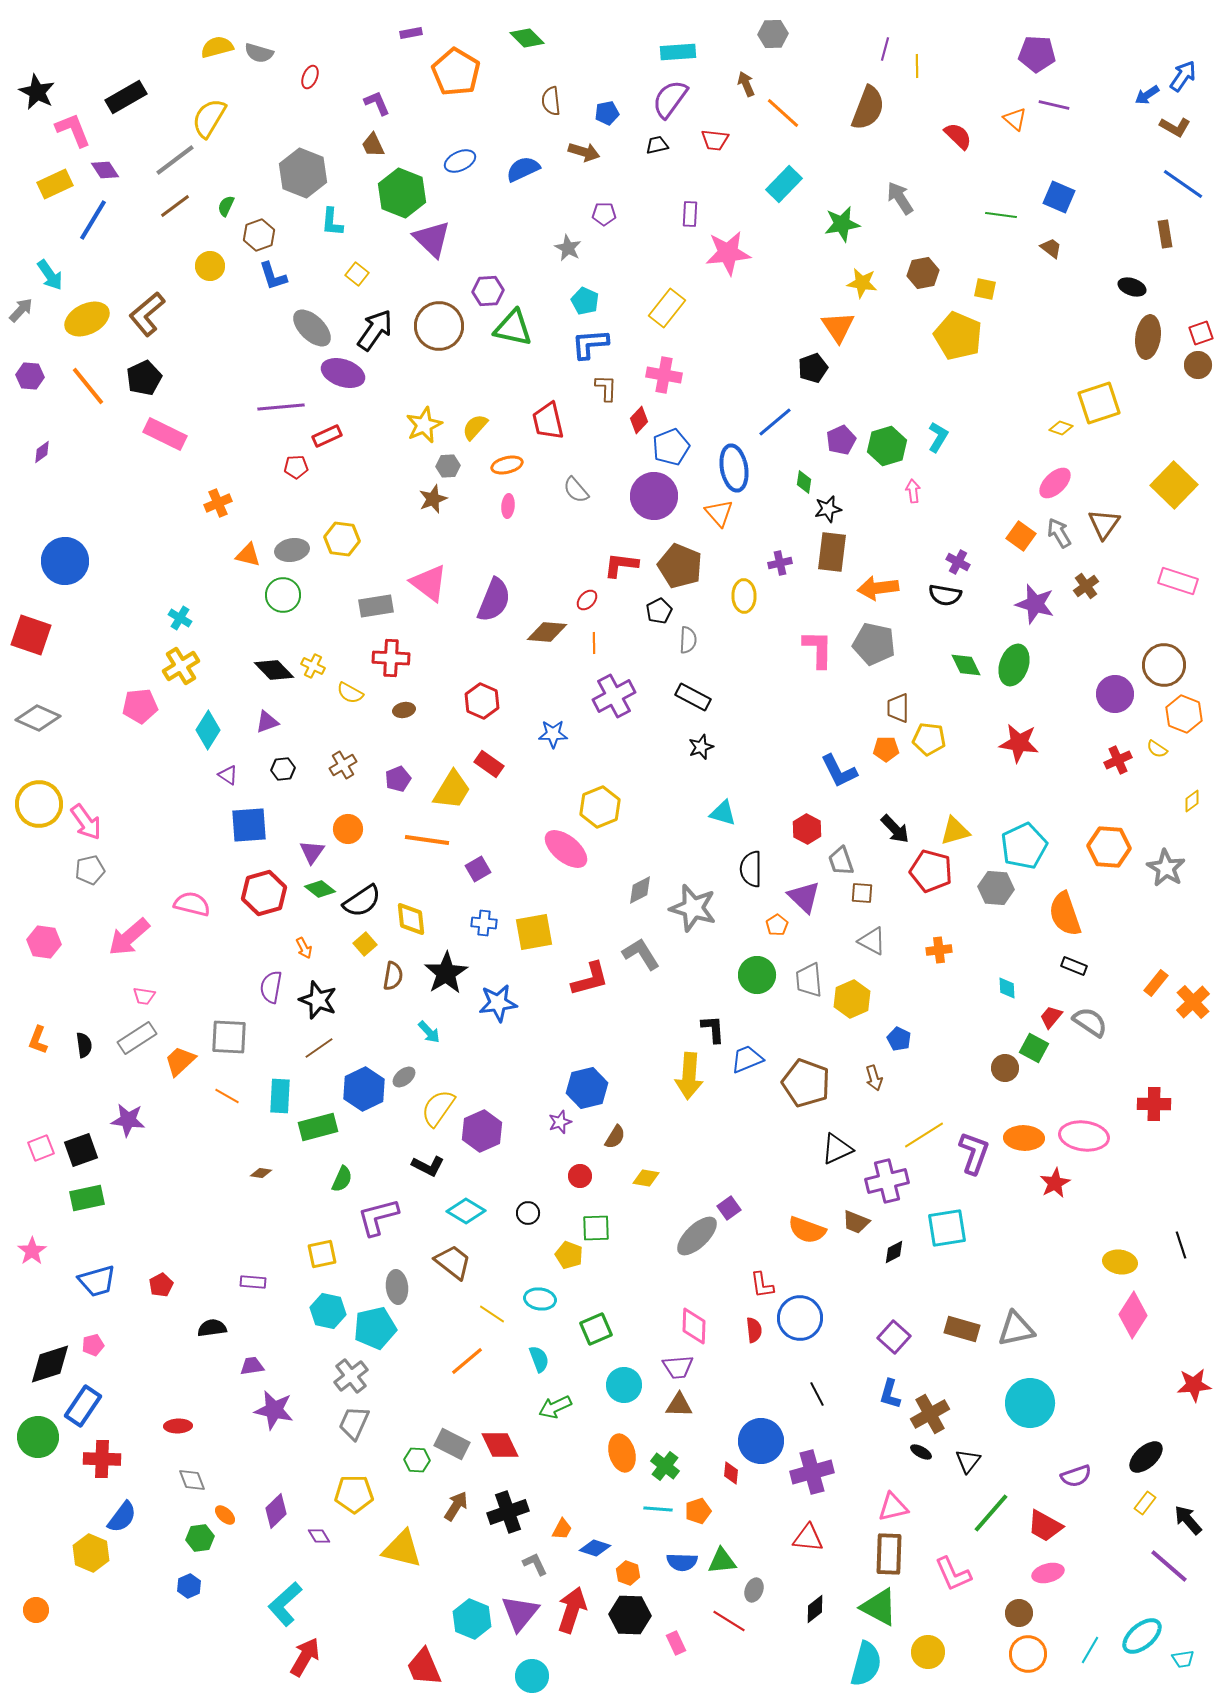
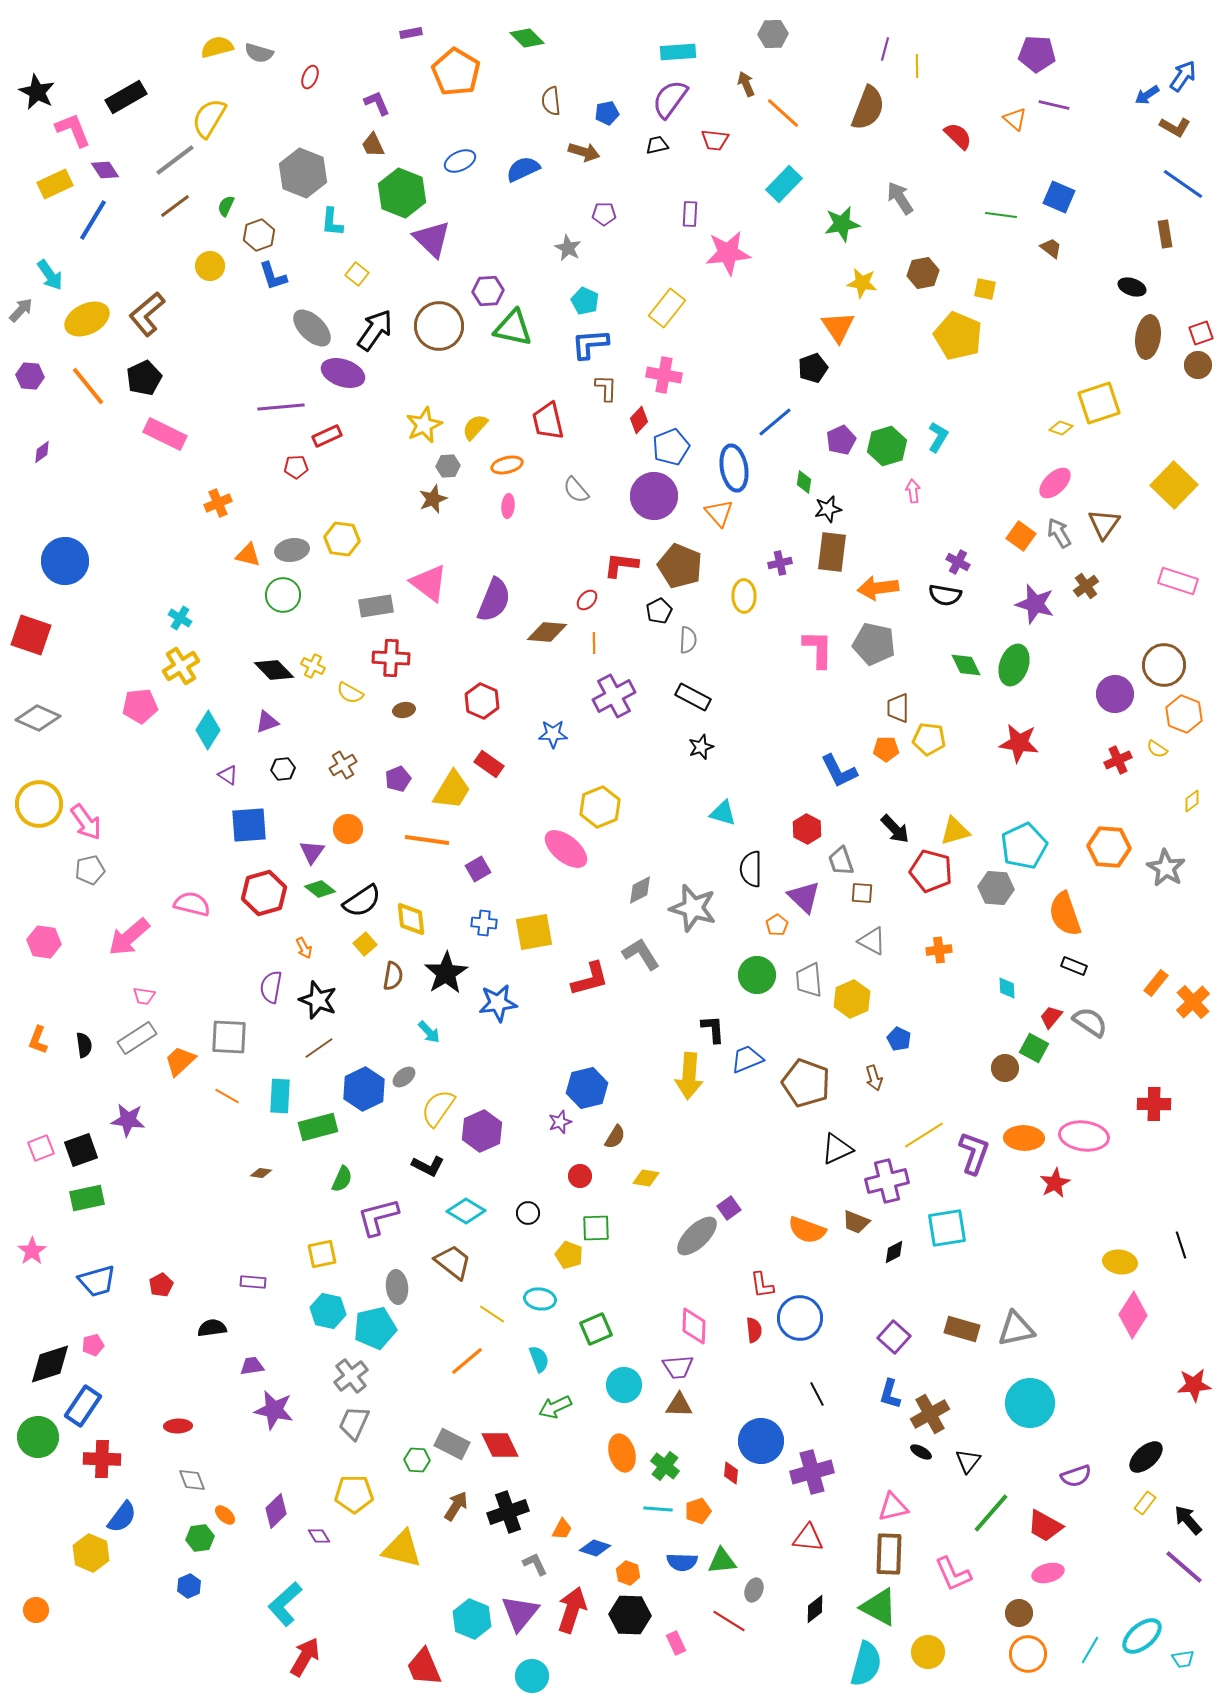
purple line at (1169, 1566): moved 15 px right, 1 px down
